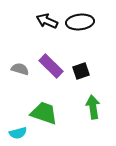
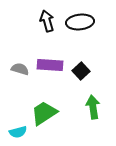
black arrow: rotated 50 degrees clockwise
purple rectangle: moved 1 px left, 1 px up; rotated 40 degrees counterclockwise
black square: rotated 24 degrees counterclockwise
green trapezoid: rotated 52 degrees counterclockwise
cyan semicircle: moved 1 px up
